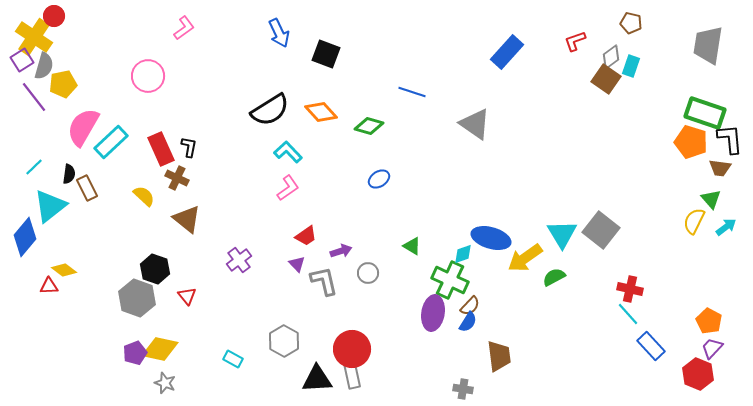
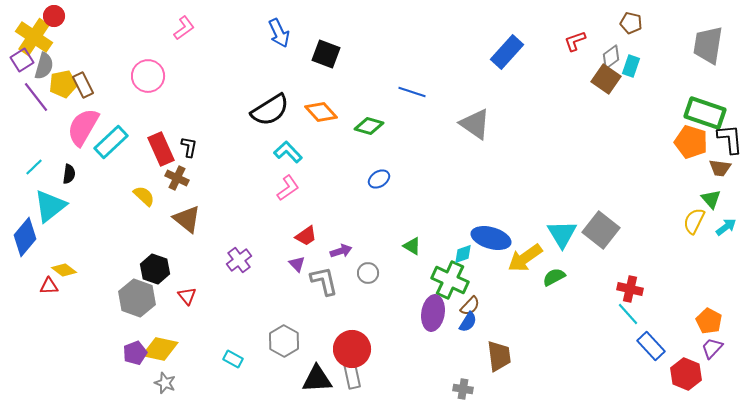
purple line at (34, 97): moved 2 px right
brown rectangle at (87, 188): moved 4 px left, 103 px up
red hexagon at (698, 374): moved 12 px left
